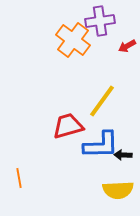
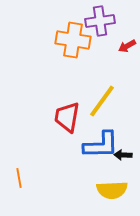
orange cross: rotated 28 degrees counterclockwise
red trapezoid: moved 1 px left, 9 px up; rotated 64 degrees counterclockwise
yellow semicircle: moved 6 px left
